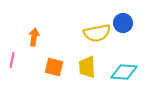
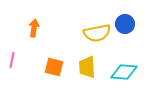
blue circle: moved 2 px right, 1 px down
orange arrow: moved 9 px up
